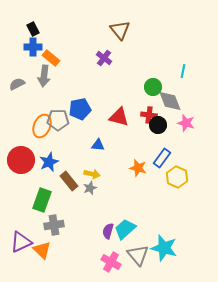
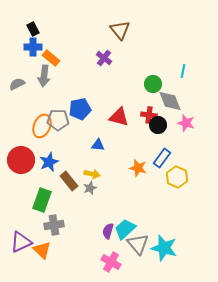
green circle: moved 3 px up
gray triangle: moved 11 px up
